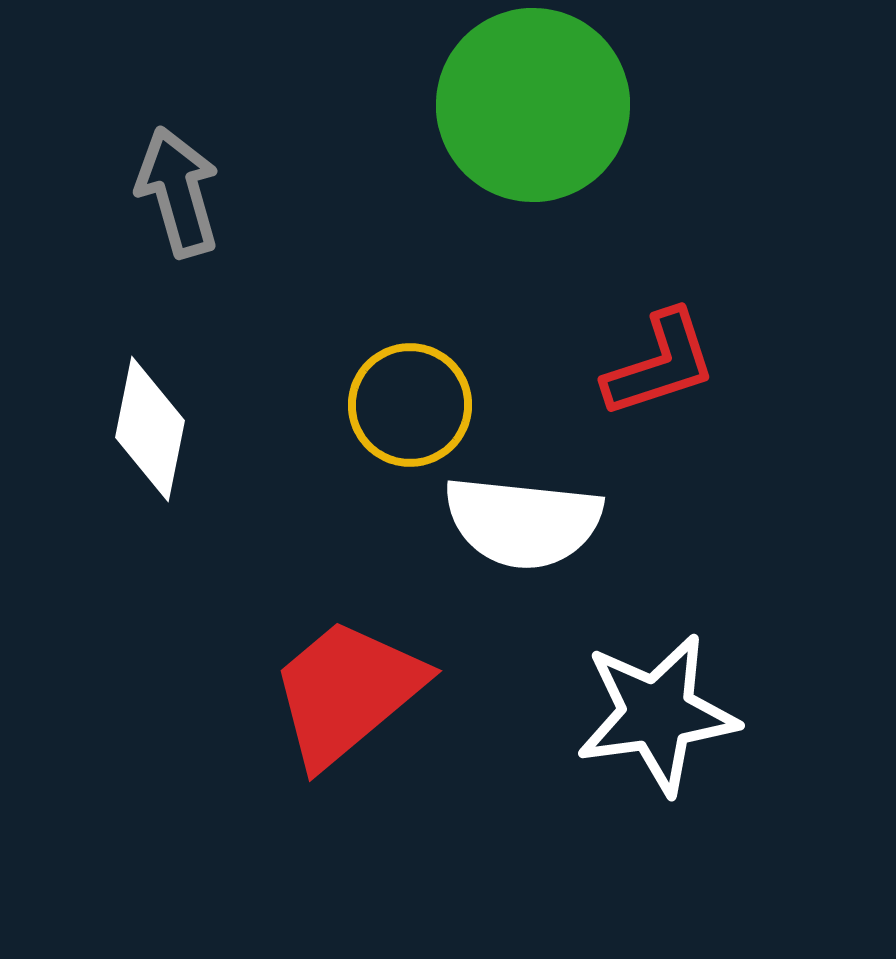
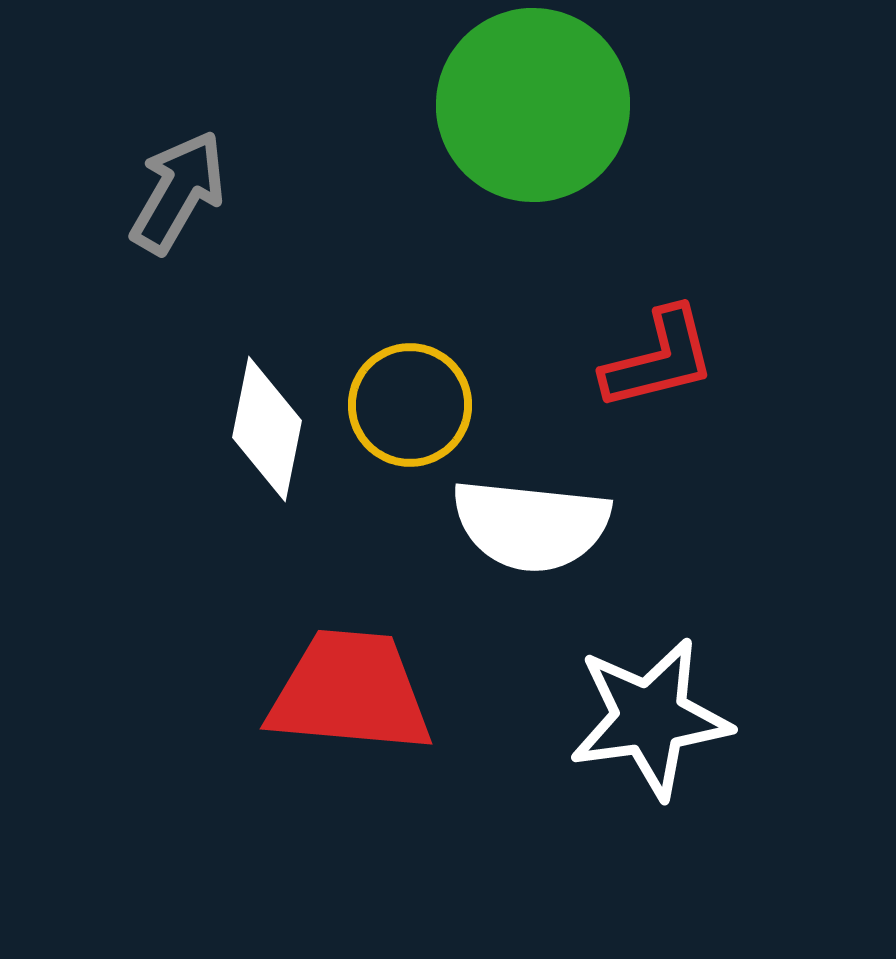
gray arrow: rotated 46 degrees clockwise
red L-shape: moved 1 px left, 5 px up; rotated 4 degrees clockwise
white diamond: moved 117 px right
white semicircle: moved 8 px right, 3 px down
red trapezoid: moved 3 px right; rotated 45 degrees clockwise
white star: moved 7 px left, 4 px down
